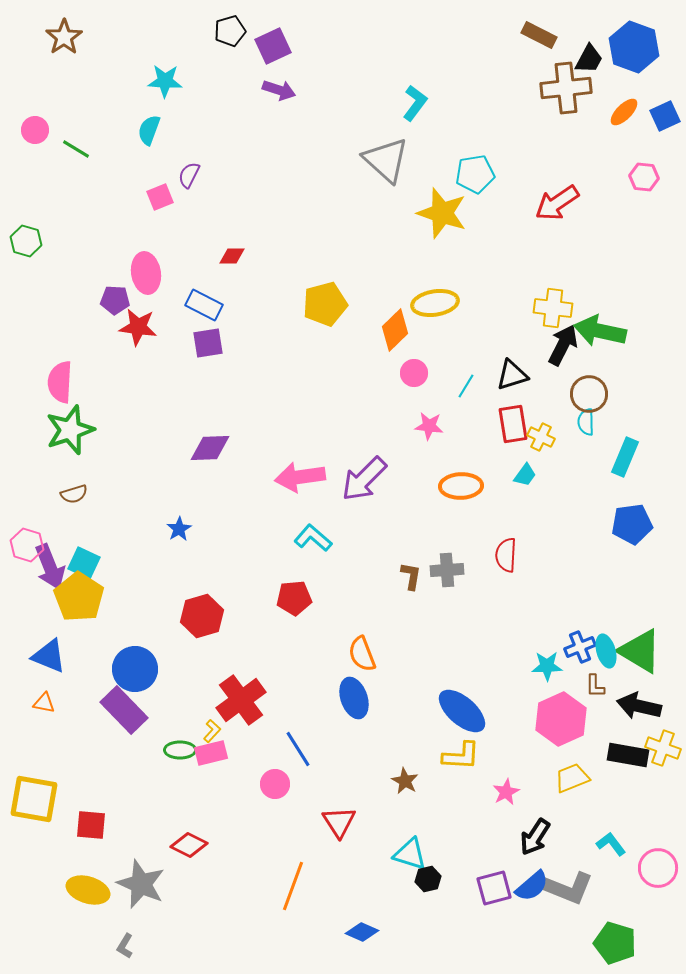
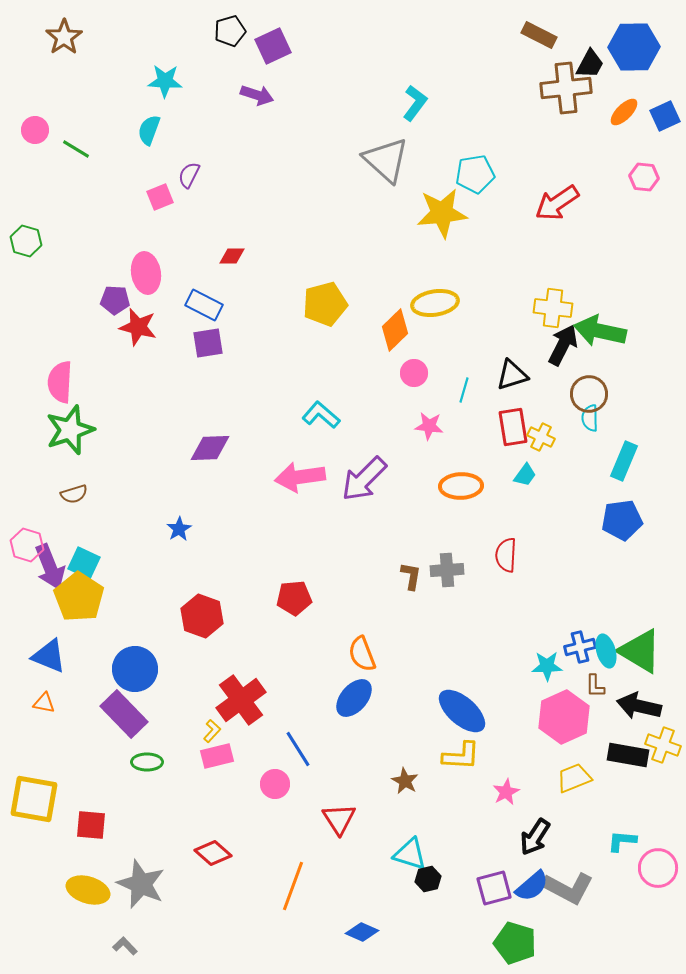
blue hexagon at (634, 47): rotated 21 degrees counterclockwise
black trapezoid at (589, 59): moved 1 px right, 5 px down
purple arrow at (279, 90): moved 22 px left, 5 px down
yellow star at (442, 213): rotated 24 degrees counterclockwise
red star at (138, 327): rotated 6 degrees clockwise
cyan line at (466, 386): moved 2 px left, 4 px down; rotated 15 degrees counterclockwise
cyan semicircle at (586, 422): moved 4 px right, 4 px up
red rectangle at (513, 424): moved 3 px down
cyan rectangle at (625, 457): moved 1 px left, 4 px down
blue pentagon at (632, 524): moved 10 px left, 4 px up
cyan L-shape at (313, 538): moved 8 px right, 123 px up
red hexagon at (202, 616): rotated 24 degrees counterclockwise
blue cross at (580, 647): rotated 8 degrees clockwise
blue ellipse at (354, 698): rotated 60 degrees clockwise
purple rectangle at (124, 710): moved 4 px down
pink hexagon at (561, 719): moved 3 px right, 2 px up
yellow cross at (663, 748): moved 3 px up
green ellipse at (180, 750): moved 33 px left, 12 px down
pink rectangle at (211, 753): moved 6 px right, 3 px down
yellow trapezoid at (572, 778): moved 2 px right
red triangle at (339, 822): moved 3 px up
cyan L-shape at (611, 844): moved 11 px right, 3 px up; rotated 48 degrees counterclockwise
red diamond at (189, 845): moved 24 px right, 8 px down; rotated 15 degrees clockwise
gray L-shape at (568, 888): rotated 6 degrees clockwise
green pentagon at (615, 943): moved 100 px left
gray L-shape at (125, 946): rotated 105 degrees clockwise
